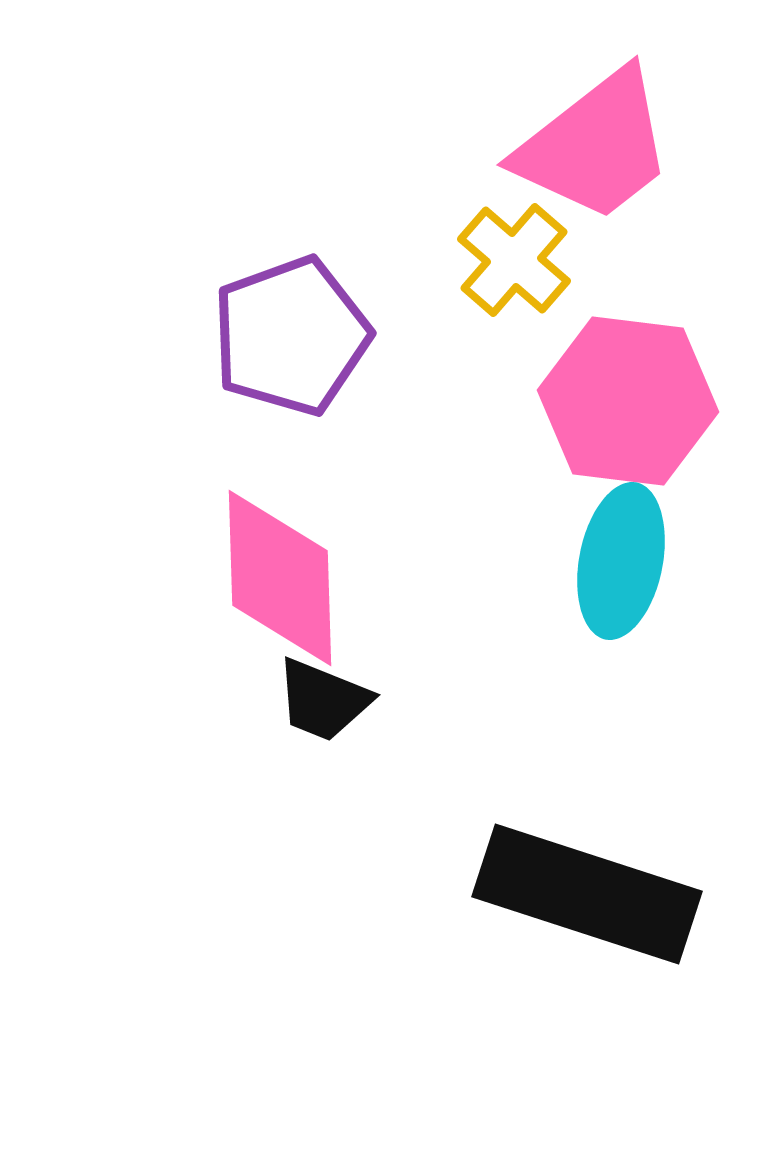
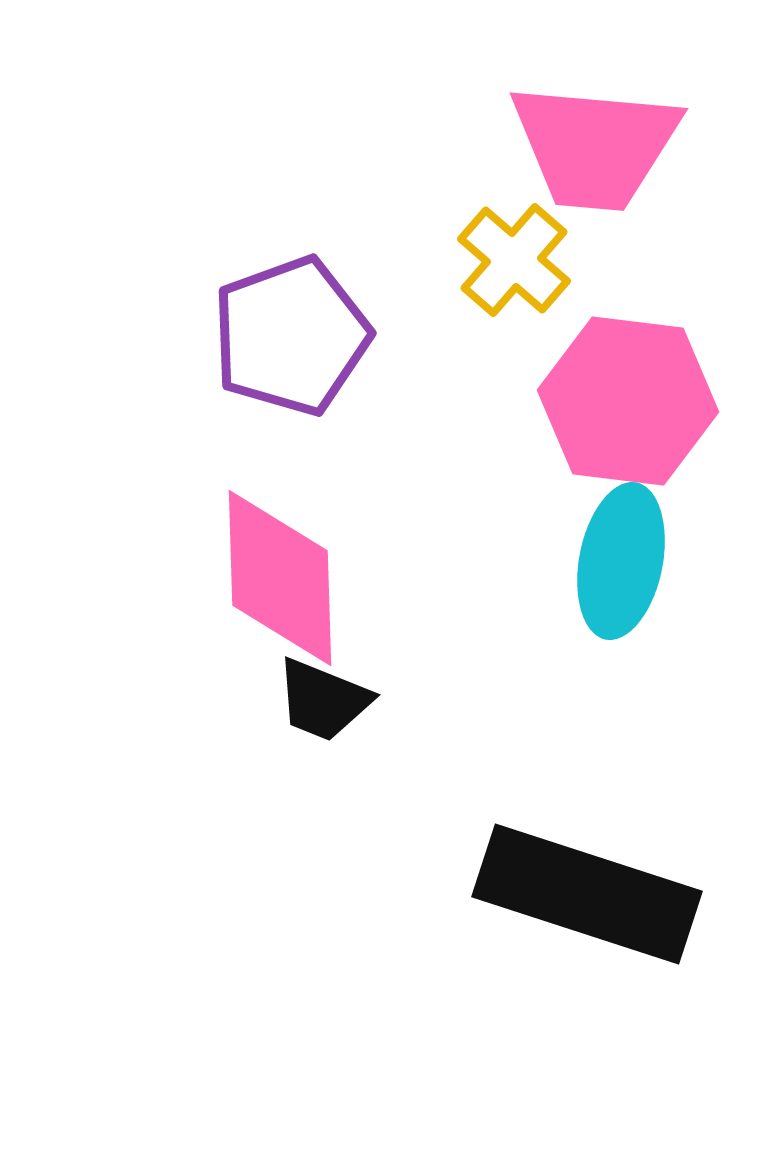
pink trapezoid: rotated 43 degrees clockwise
